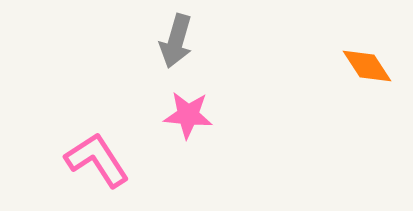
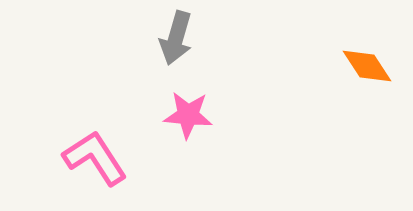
gray arrow: moved 3 px up
pink L-shape: moved 2 px left, 2 px up
